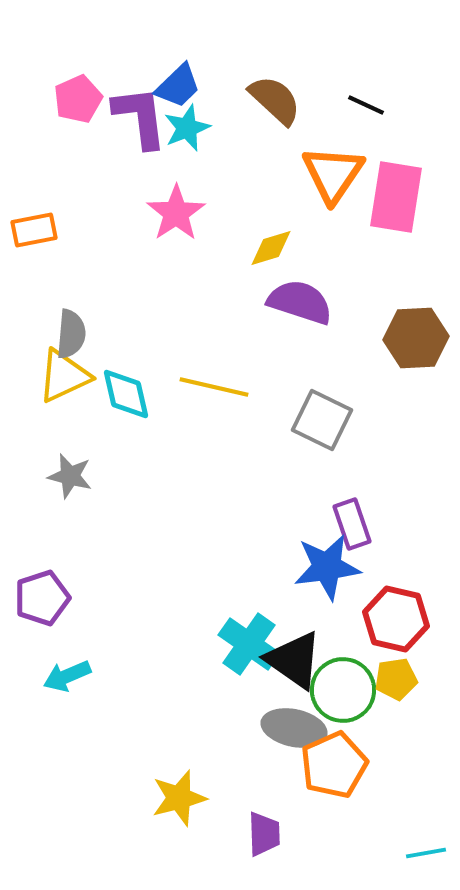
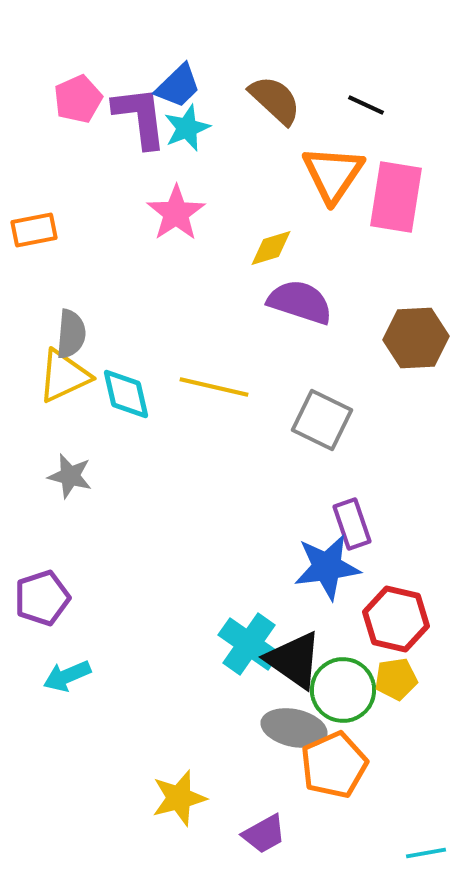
purple trapezoid: rotated 63 degrees clockwise
